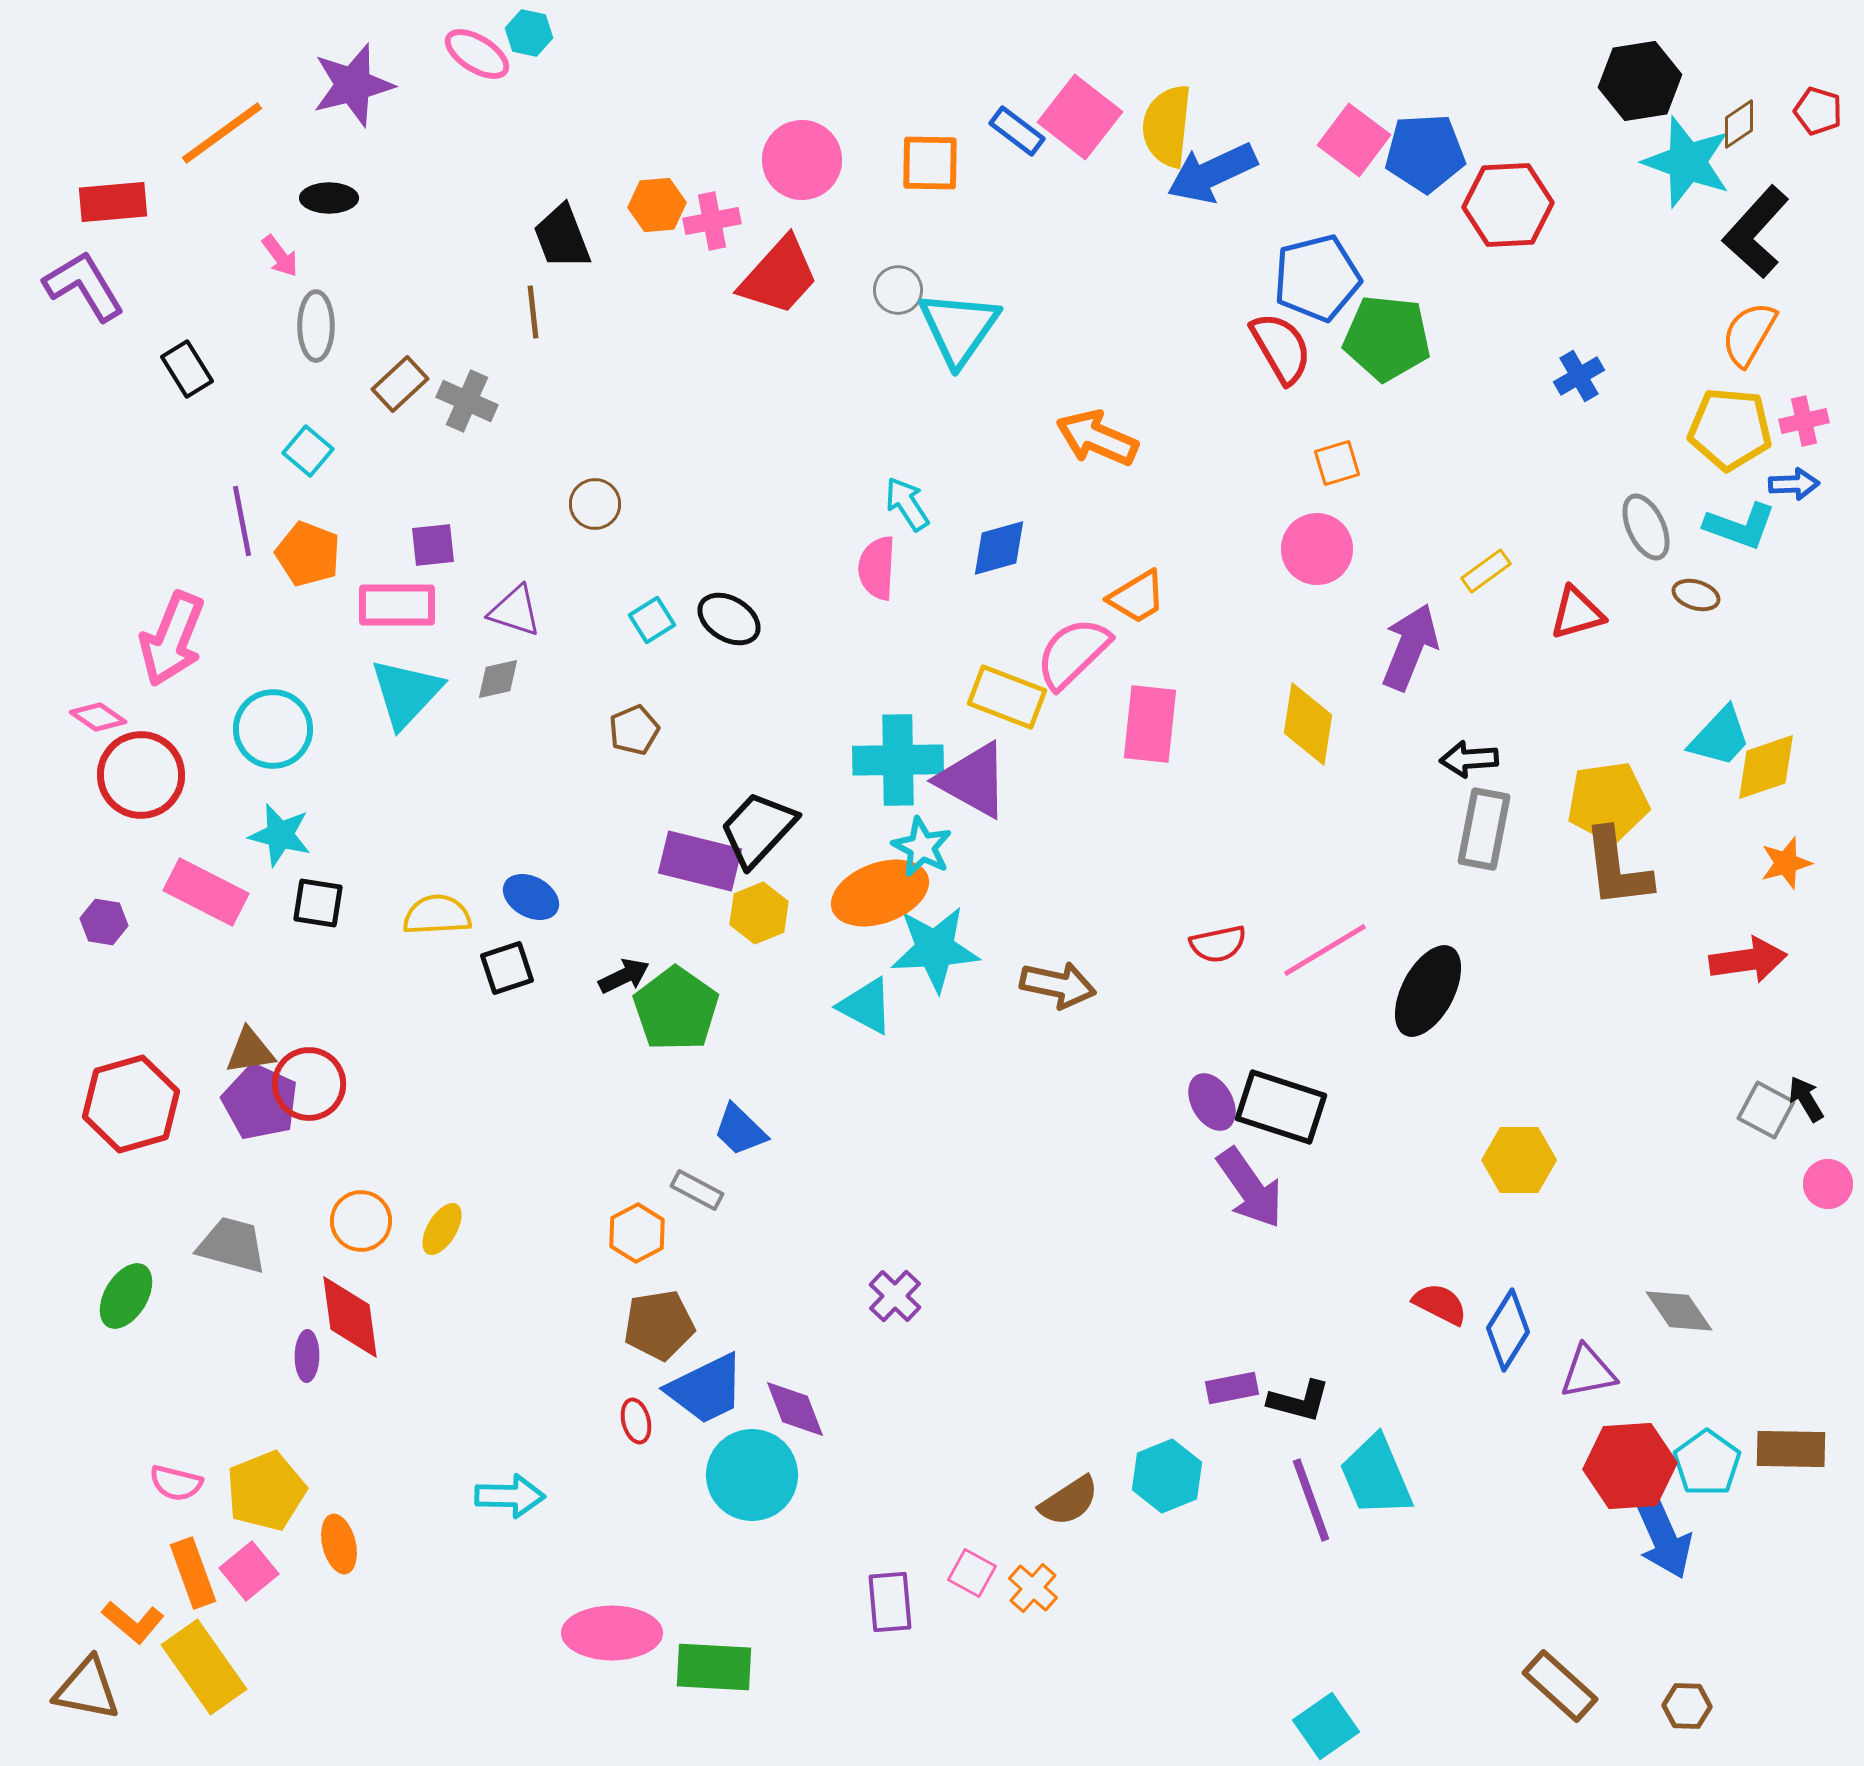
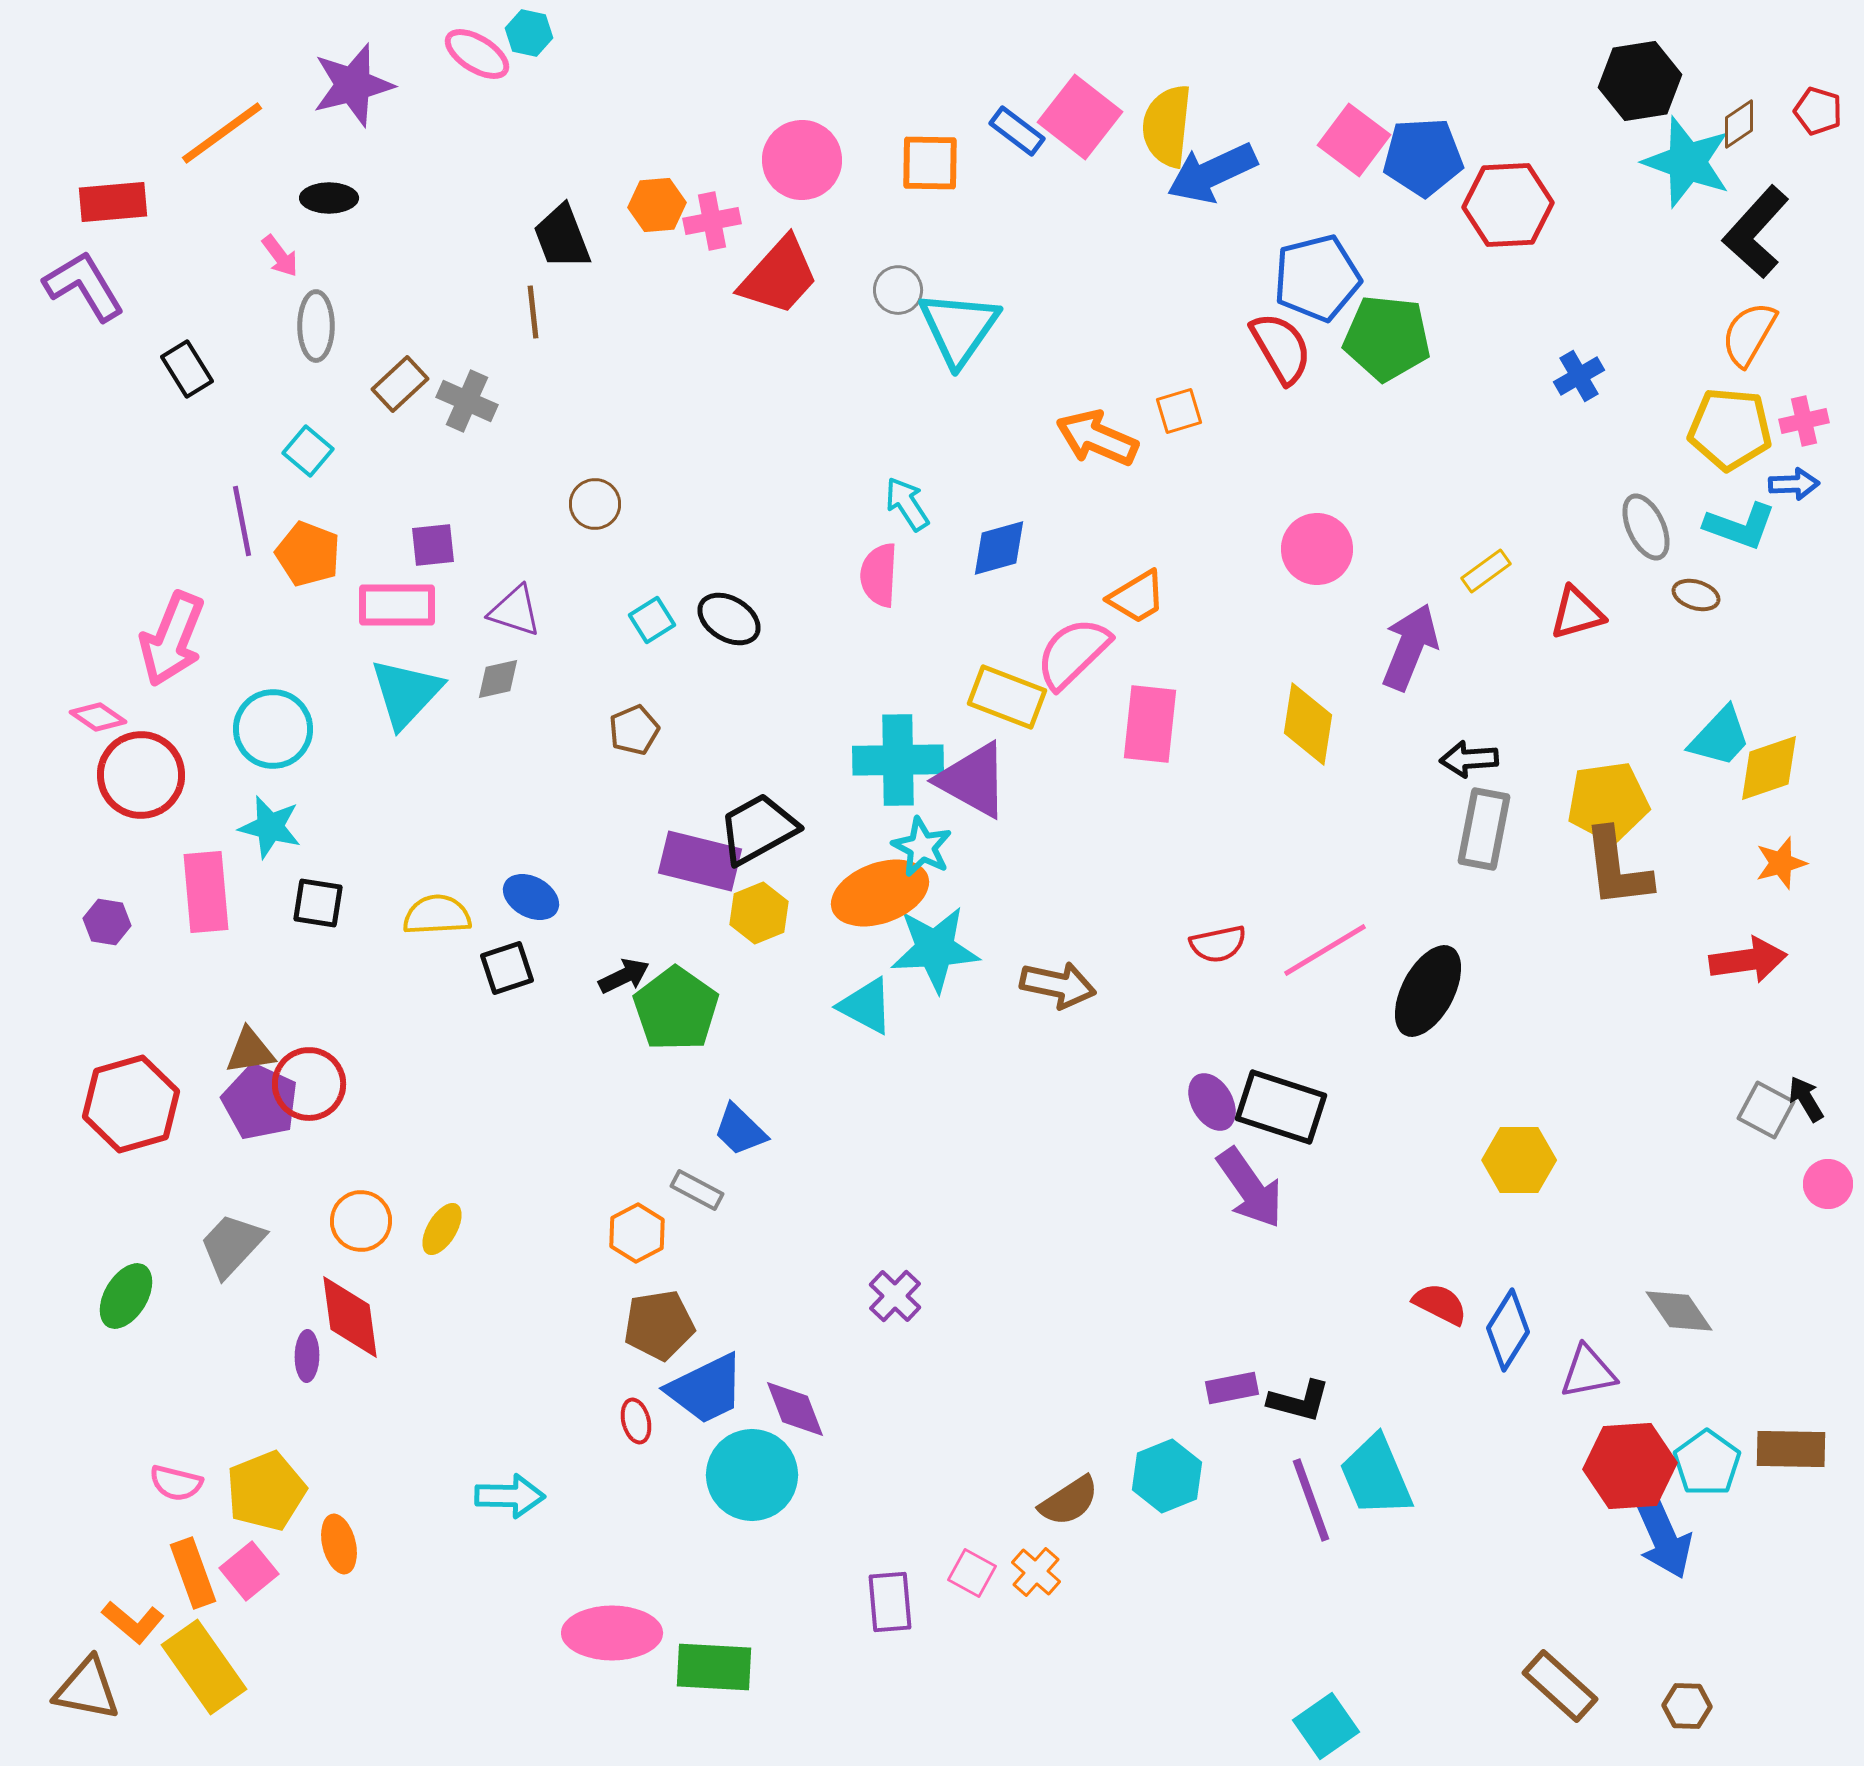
blue pentagon at (1425, 153): moved 2 px left, 4 px down
orange square at (1337, 463): moved 158 px left, 52 px up
pink semicircle at (877, 568): moved 2 px right, 7 px down
yellow diamond at (1766, 767): moved 3 px right, 1 px down
black trapezoid at (758, 829): rotated 18 degrees clockwise
cyan star at (280, 835): moved 10 px left, 8 px up
orange star at (1786, 863): moved 5 px left
pink rectangle at (206, 892): rotated 58 degrees clockwise
purple hexagon at (104, 922): moved 3 px right
gray trapezoid at (232, 1245): rotated 62 degrees counterclockwise
orange cross at (1033, 1588): moved 3 px right, 16 px up
